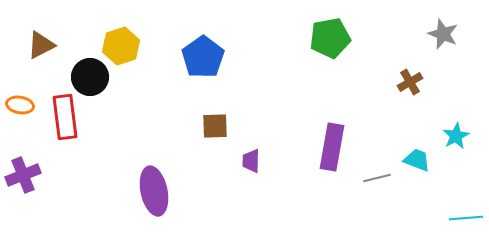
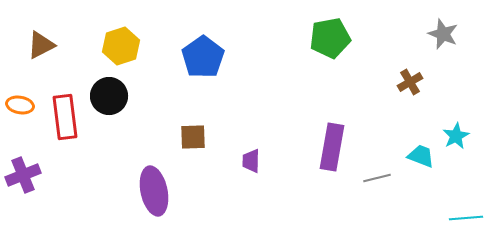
black circle: moved 19 px right, 19 px down
brown square: moved 22 px left, 11 px down
cyan trapezoid: moved 4 px right, 4 px up
